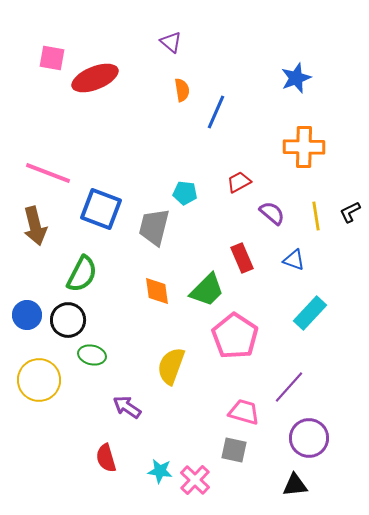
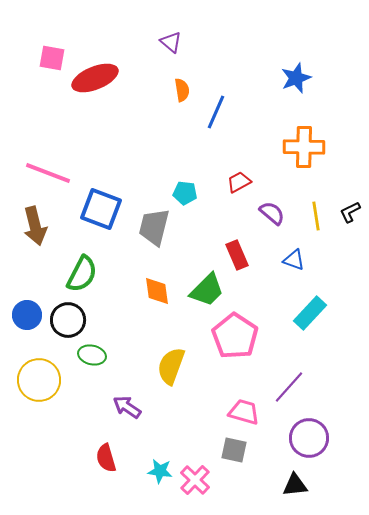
red rectangle: moved 5 px left, 3 px up
